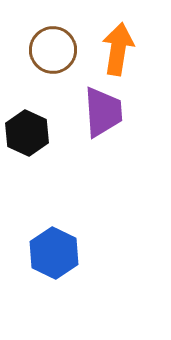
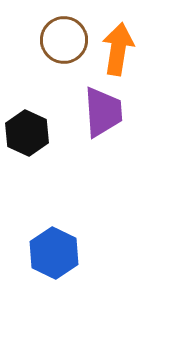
brown circle: moved 11 px right, 10 px up
